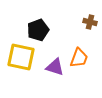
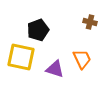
orange trapezoid: moved 3 px right, 1 px down; rotated 45 degrees counterclockwise
purple triangle: moved 2 px down
